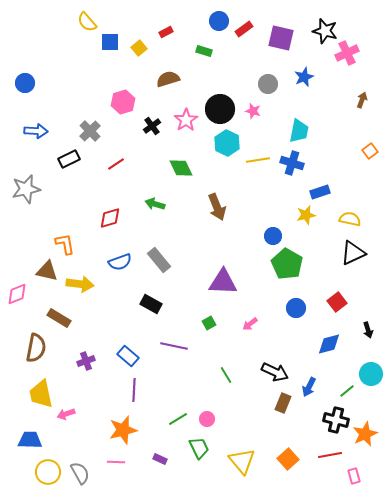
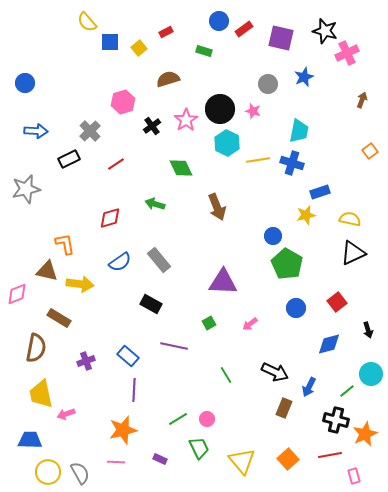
blue semicircle at (120, 262): rotated 15 degrees counterclockwise
brown rectangle at (283, 403): moved 1 px right, 5 px down
